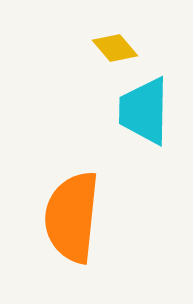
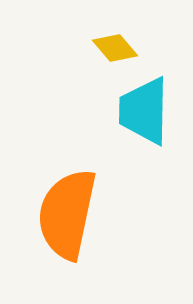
orange semicircle: moved 5 px left, 3 px up; rotated 6 degrees clockwise
